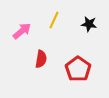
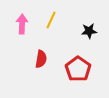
yellow line: moved 3 px left
black star: moved 7 px down; rotated 14 degrees counterclockwise
pink arrow: moved 7 px up; rotated 48 degrees counterclockwise
